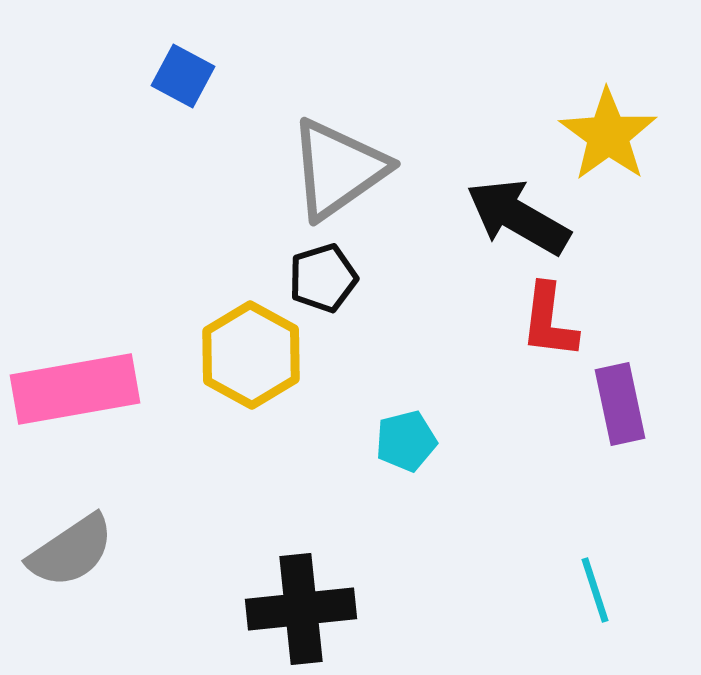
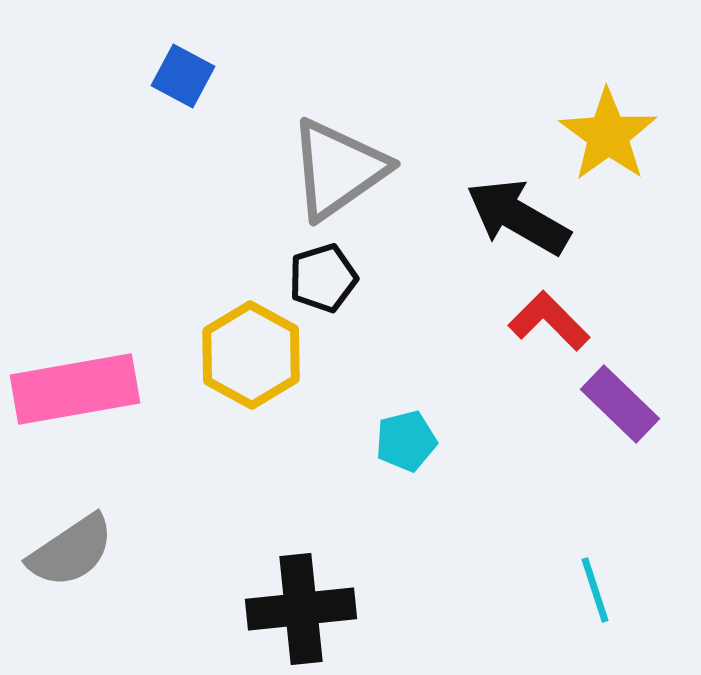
red L-shape: rotated 128 degrees clockwise
purple rectangle: rotated 34 degrees counterclockwise
